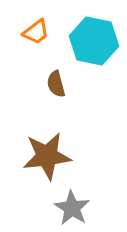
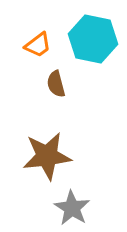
orange trapezoid: moved 2 px right, 13 px down
cyan hexagon: moved 1 px left, 2 px up
